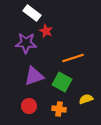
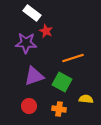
yellow semicircle: rotated 24 degrees clockwise
